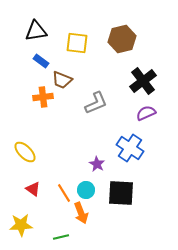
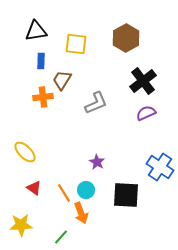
brown hexagon: moved 4 px right, 1 px up; rotated 16 degrees counterclockwise
yellow square: moved 1 px left, 1 px down
blue rectangle: rotated 56 degrees clockwise
brown trapezoid: rotated 100 degrees clockwise
blue cross: moved 30 px right, 19 px down
purple star: moved 2 px up
red triangle: moved 1 px right, 1 px up
black square: moved 5 px right, 2 px down
green line: rotated 35 degrees counterclockwise
